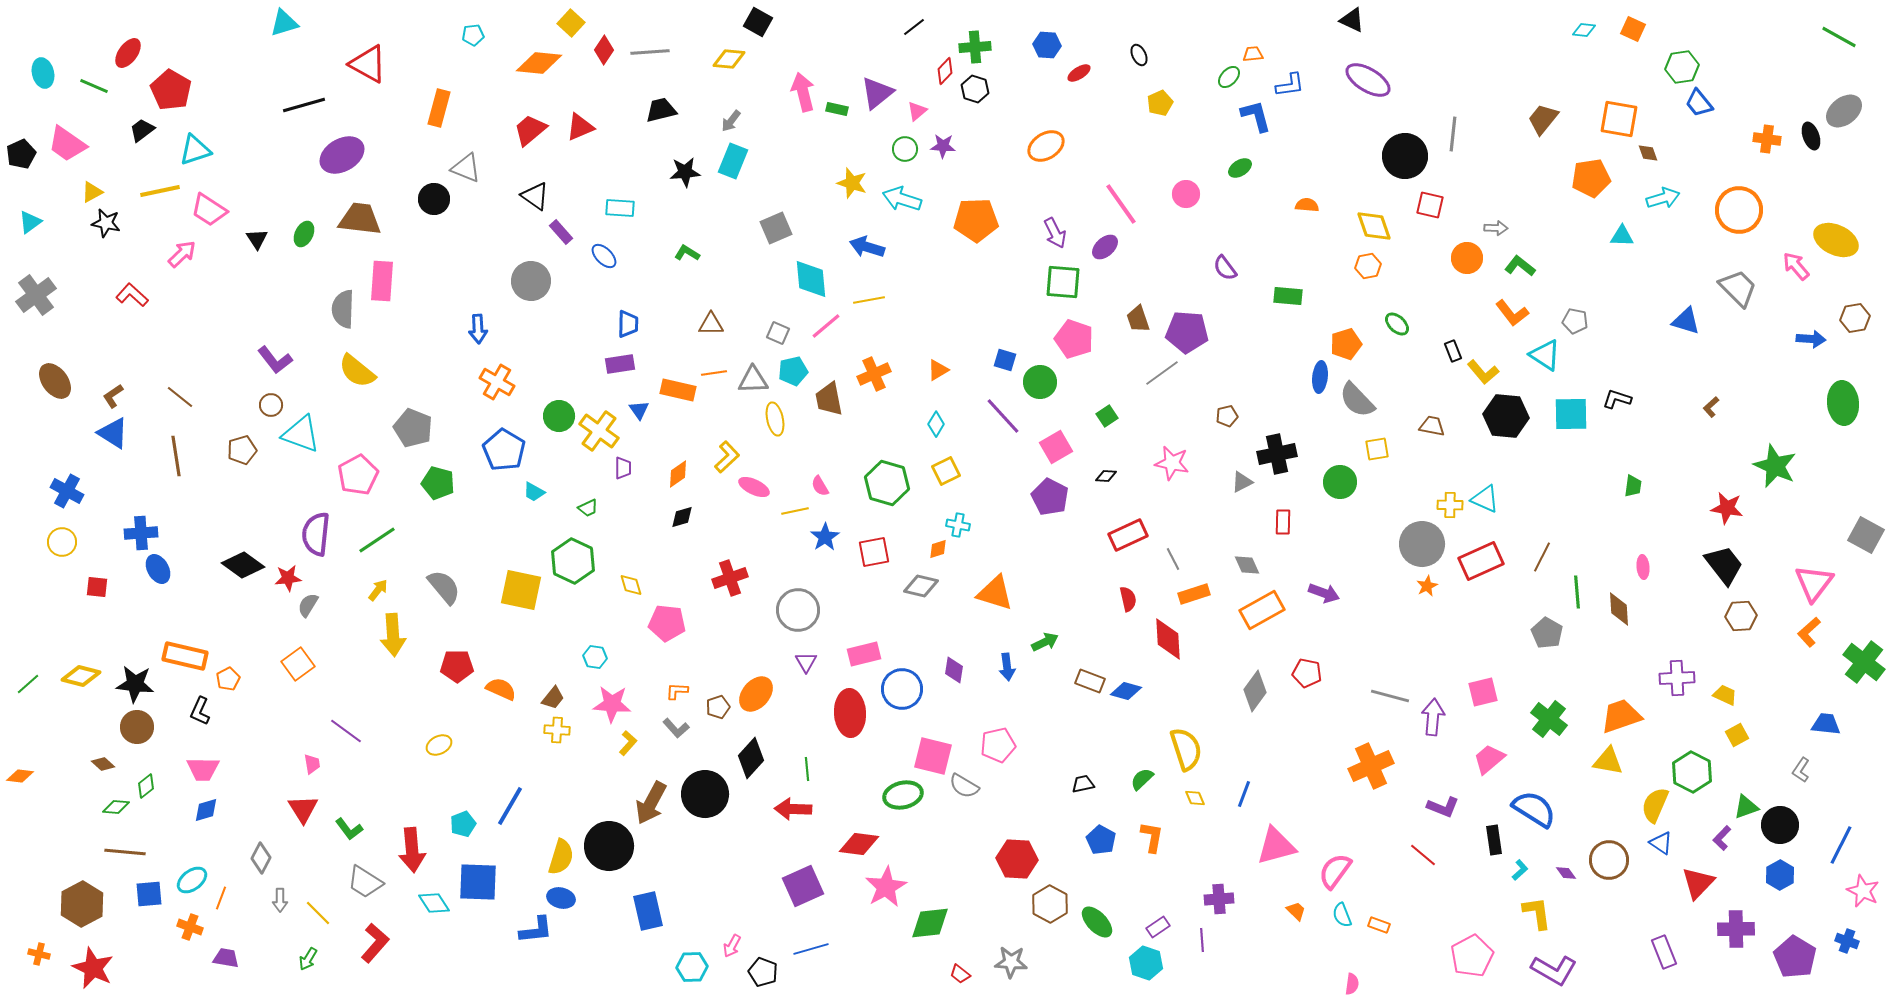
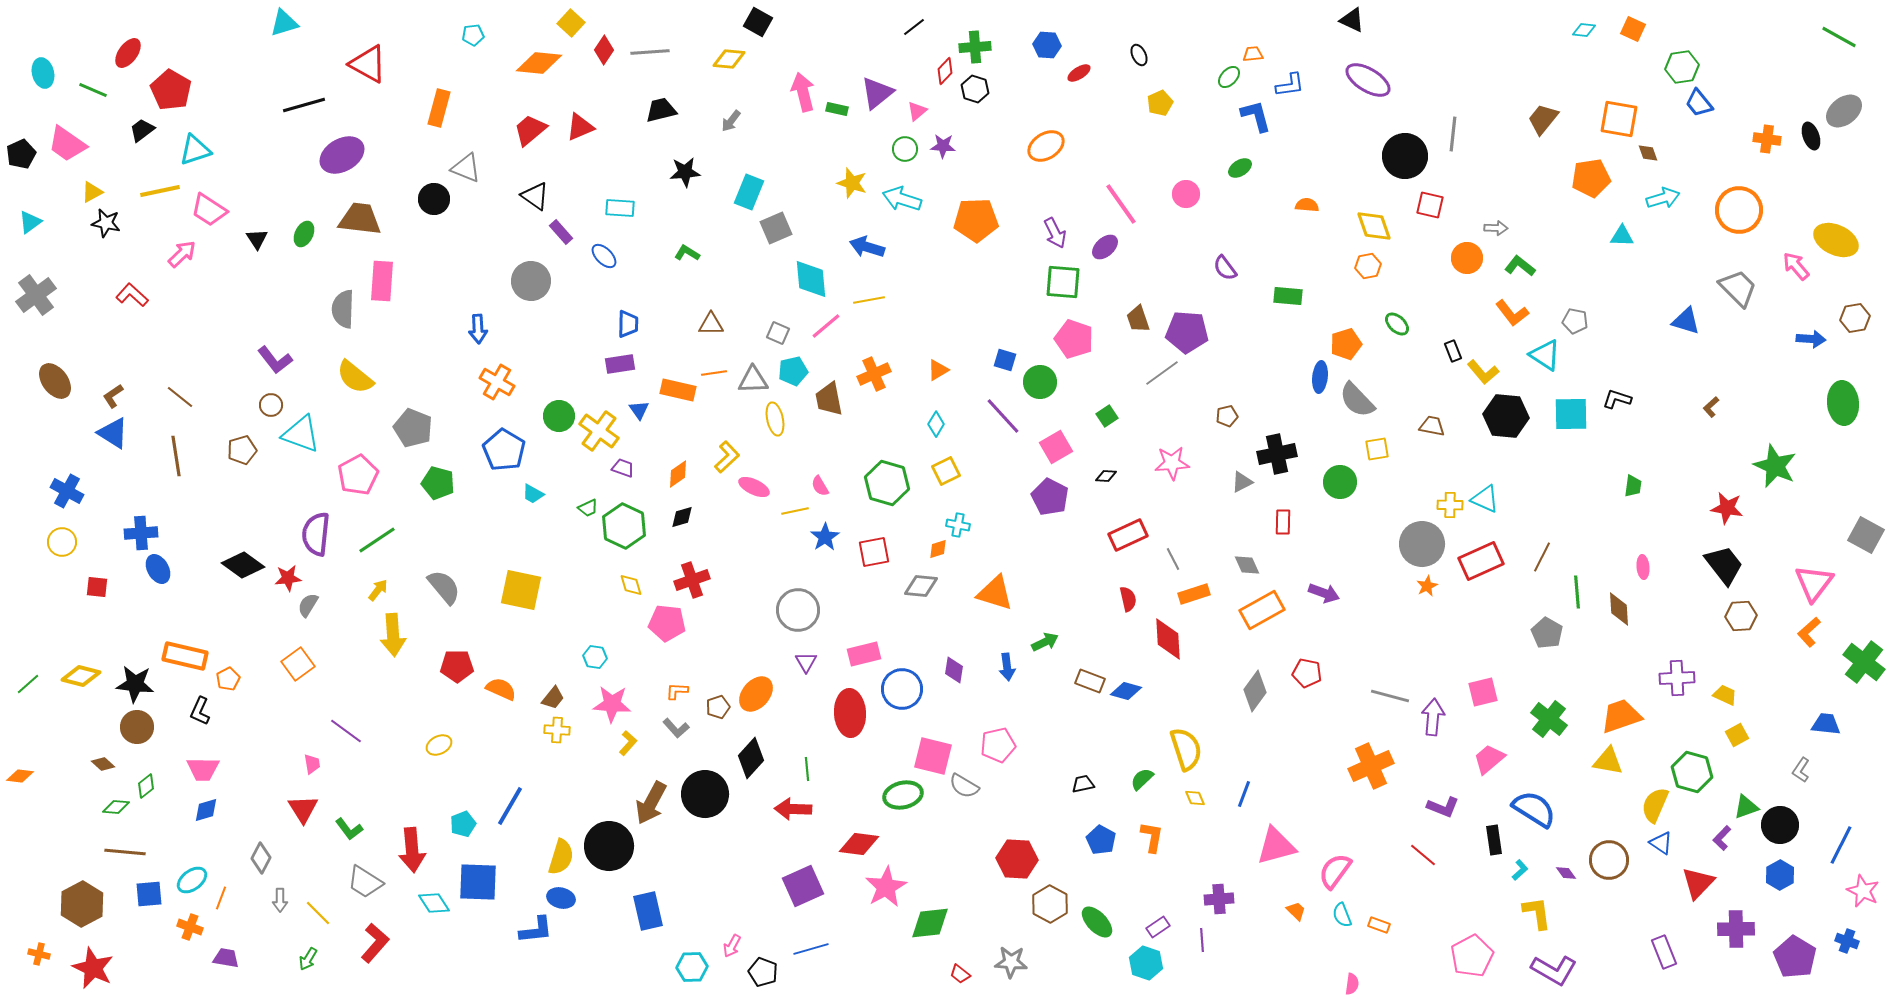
green line at (94, 86): moved 1 px left, 4 px down
cyan rectangle at (733, 161): moved 16 px right, 31 px down
yellow semicircle at (357, 371): moved 2 px left, 6 px down
pink star at (1172, 463): rotated 16 degrees counterclockwise
purple trapezoid at (623, 468): rotated 70 degrees counterclockwise
cyan trapezoid at (534, 492): moved 1 px left, 2 px down
green hexagon at (573, 561): moved 51 px right, 35 px up
red cross at (730, 578): moved 38 px left, 2 px down
gray diamond at (921, 586): rotated 8 degrees counterclockwise
green hexagon at (1692, 772): rotated 12 degrees counterclockwise
